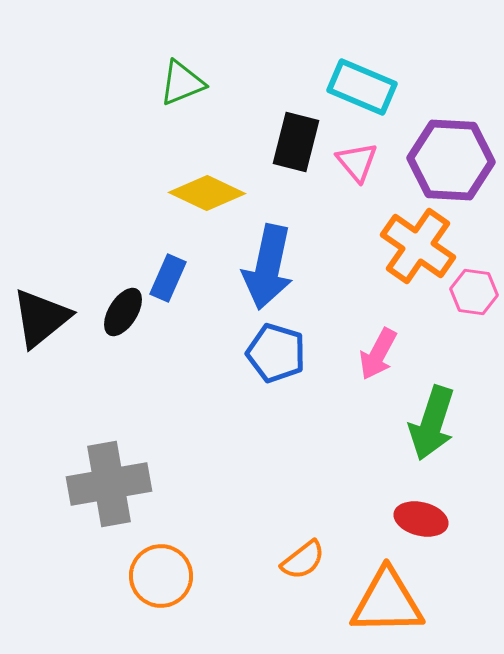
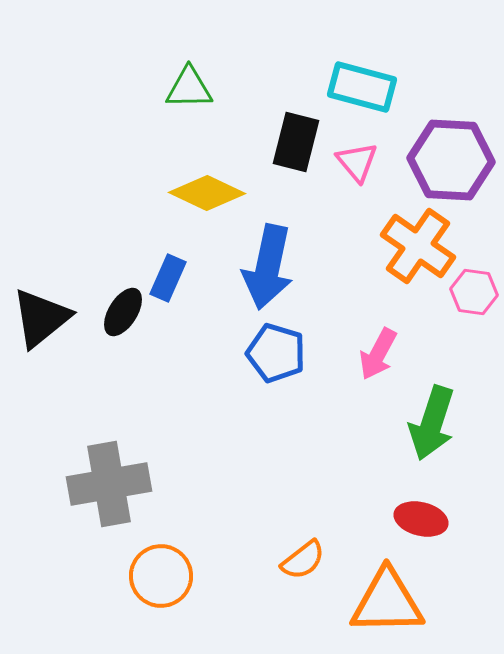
green triangle: moved 7 px right, 5 px down; rotated 21 degrees clockwise
cyan rectangle: rotated 8 degrees counterclockwise
